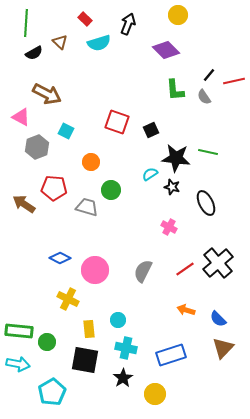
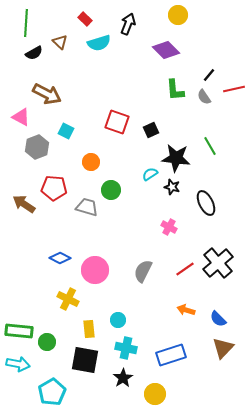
red line at (234, 81): moved 8 px down
green line at (208, 152): moved 2 px right, 6 px up; rotated 48 degrees clockwise
